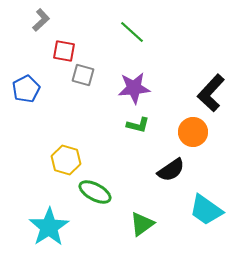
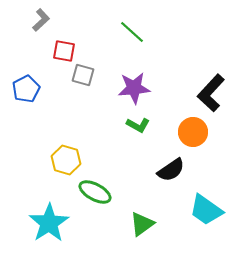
green L-shape: rotated 15 degrees clockwise
cyan star: moved 4 px up
